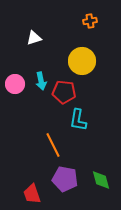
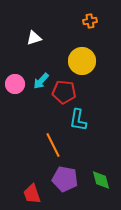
cyan arrow: rotated 54 degrees clockwise
